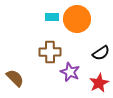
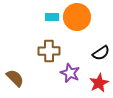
orange circle: moved 2 px up
brown cross: moved 1 px left, 1 px up
purple star: moved 1 px down
